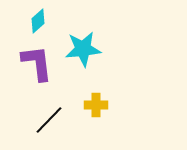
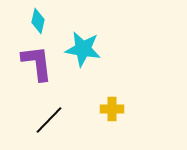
cyan diamond: rotated 35 degrees counterclockwise
cyan star: rotated 15 degrees clockwise
yellow cross: moved 16 px right, 4 px down
